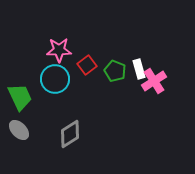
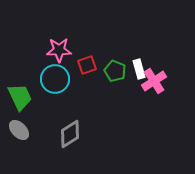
red square: rotated 18 degrees clockwise
